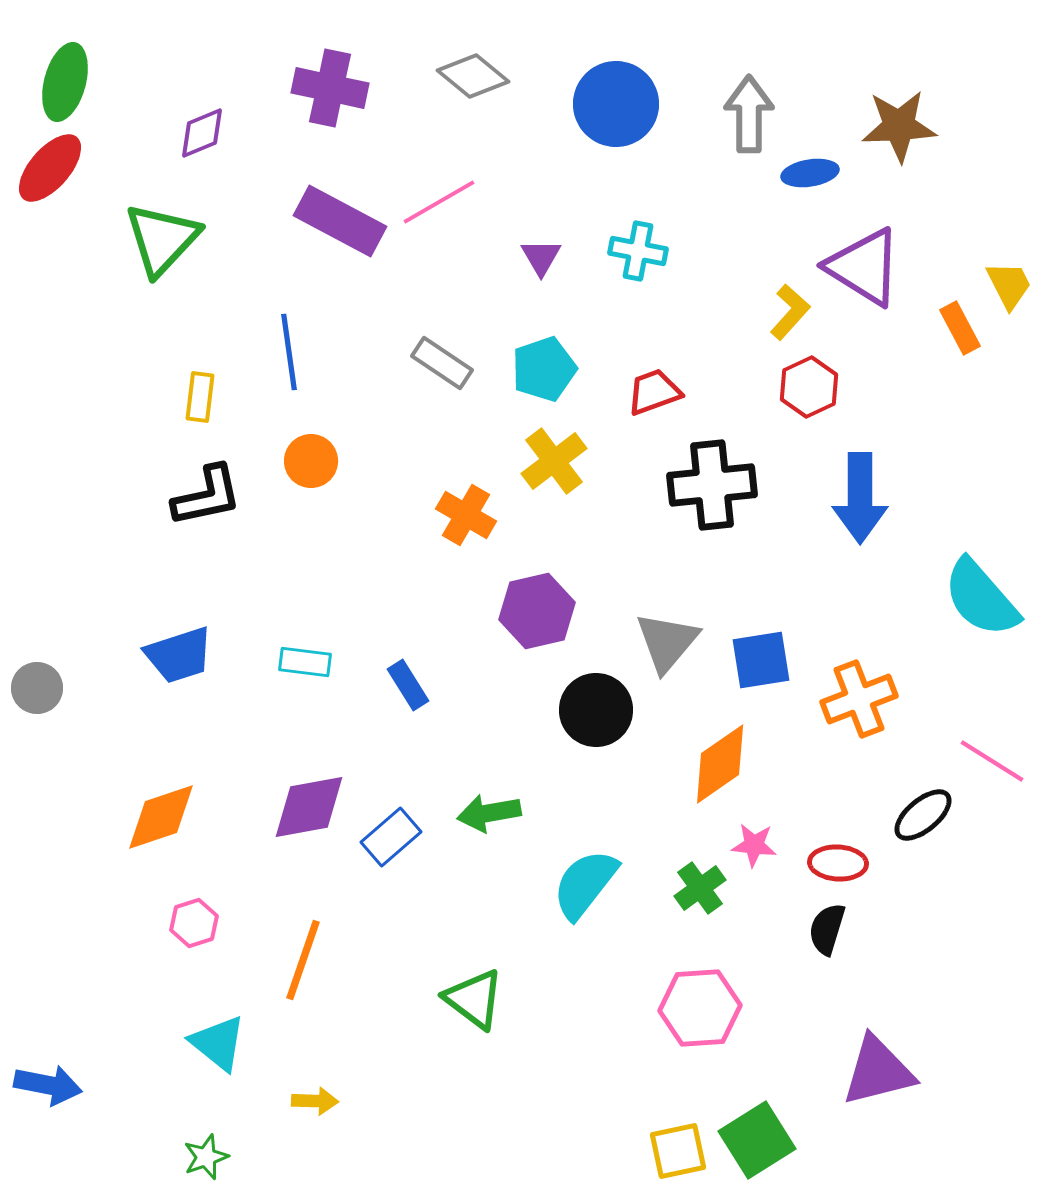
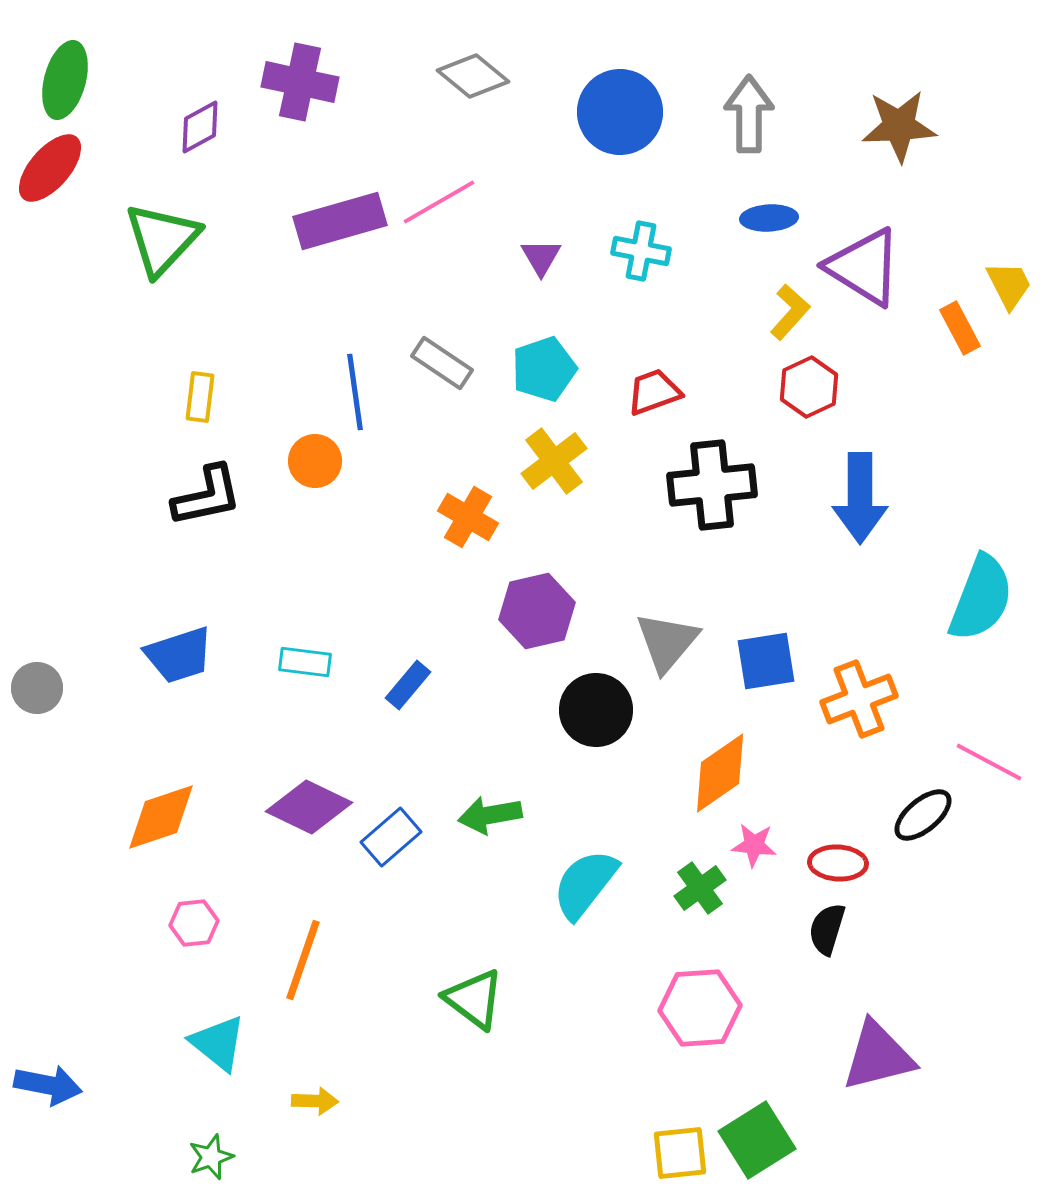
green ellipse at (65, 82): moved 2 px up
purple cross at (330, 88): moved 30 px left, 6 px up
blue circle at (616, 104): moved 4 px right, 8 px down
purple diamond at (202, 133): moved 2 px left, 6 px up; rotated 6 degrees counterclockwise
blue ellipse at (810, 173): moved 41 px left, 45 px down; rotated 6 degrees clockwise
purple rectangle at (340, 221): rotated 44 degrees counterclockwise
cyan cross at (638, 251): moved 3 px right
blue line at (289, 352): moved 66 px right, 40 px down
orange circle at (311, 461): moved 4 px right
orange cross at (466, 515): moved 2 px right, 2 px down
cyan semicircle at (981, 598): rotated 118 degrees counterclockwise
blue square at (761, 660): moved 5 px right, 1 px down
blue rectangle at (408, 685): rotated 72 degrees clockwise
pink line at (992, 761): moved 3 px left, 1 px down; rotated 4 degrees counterclockwise
orange diamond at (720, 764): moved 9 px down
purple diamond at (309, 807): rotated 36 degrees clockwise
green arrow at (489, 813): moved 1 px right, 2 px down
pink hexagon at (194, 923): rotated 12 degrees clockwise
purple triangle at (878, 1071): moved 15 px up
yellow square at (678, 1151): moved 2 px right, 2 px down; rotated 6 degrees clockwise
green star at (206, 1157): moved 5 px right
